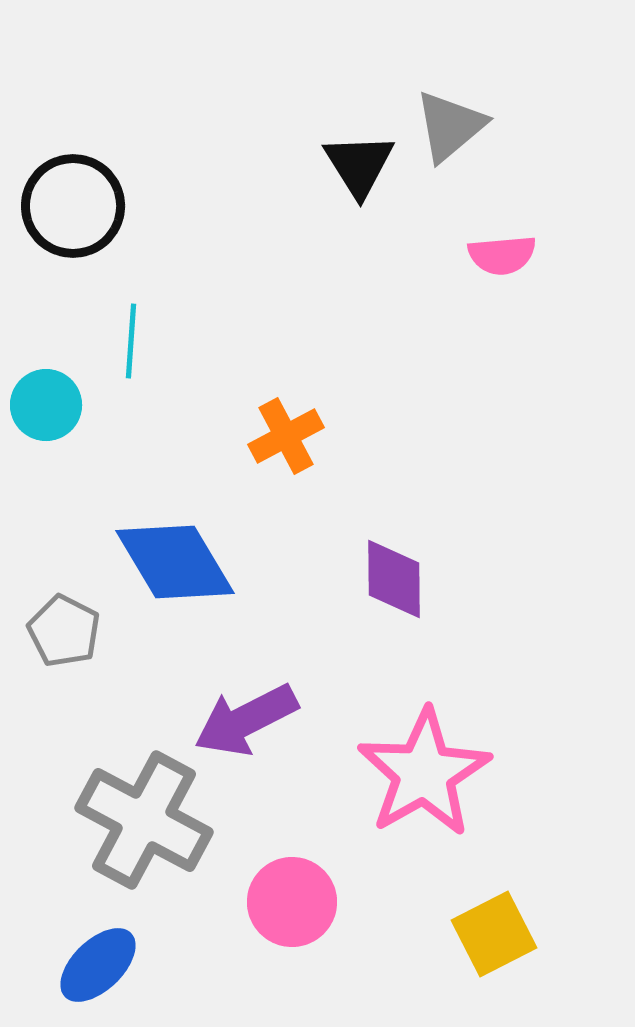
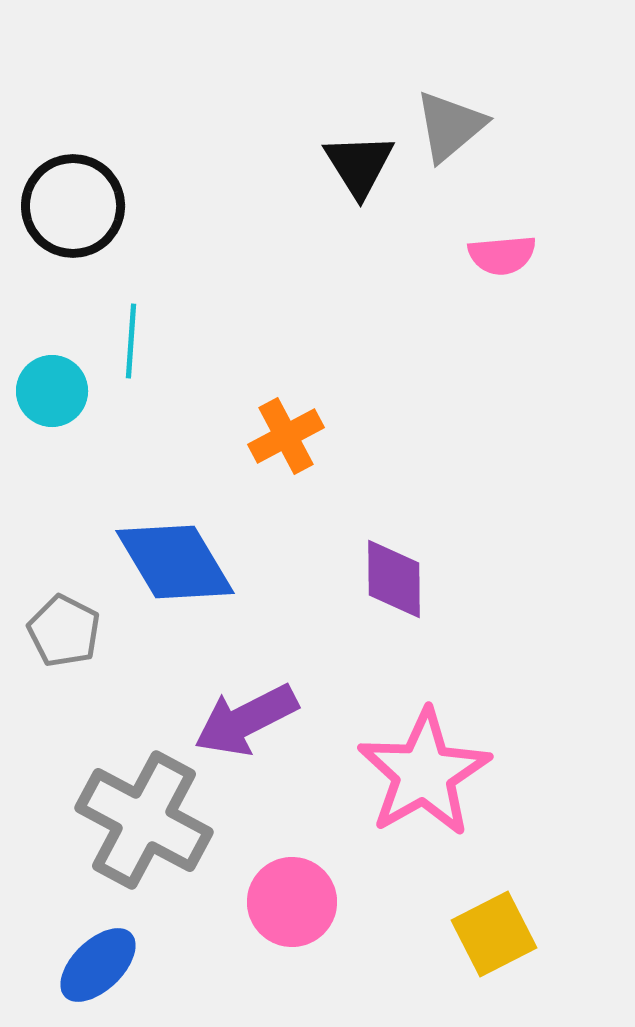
cyan circle: moved 6 px right, 14 px up
